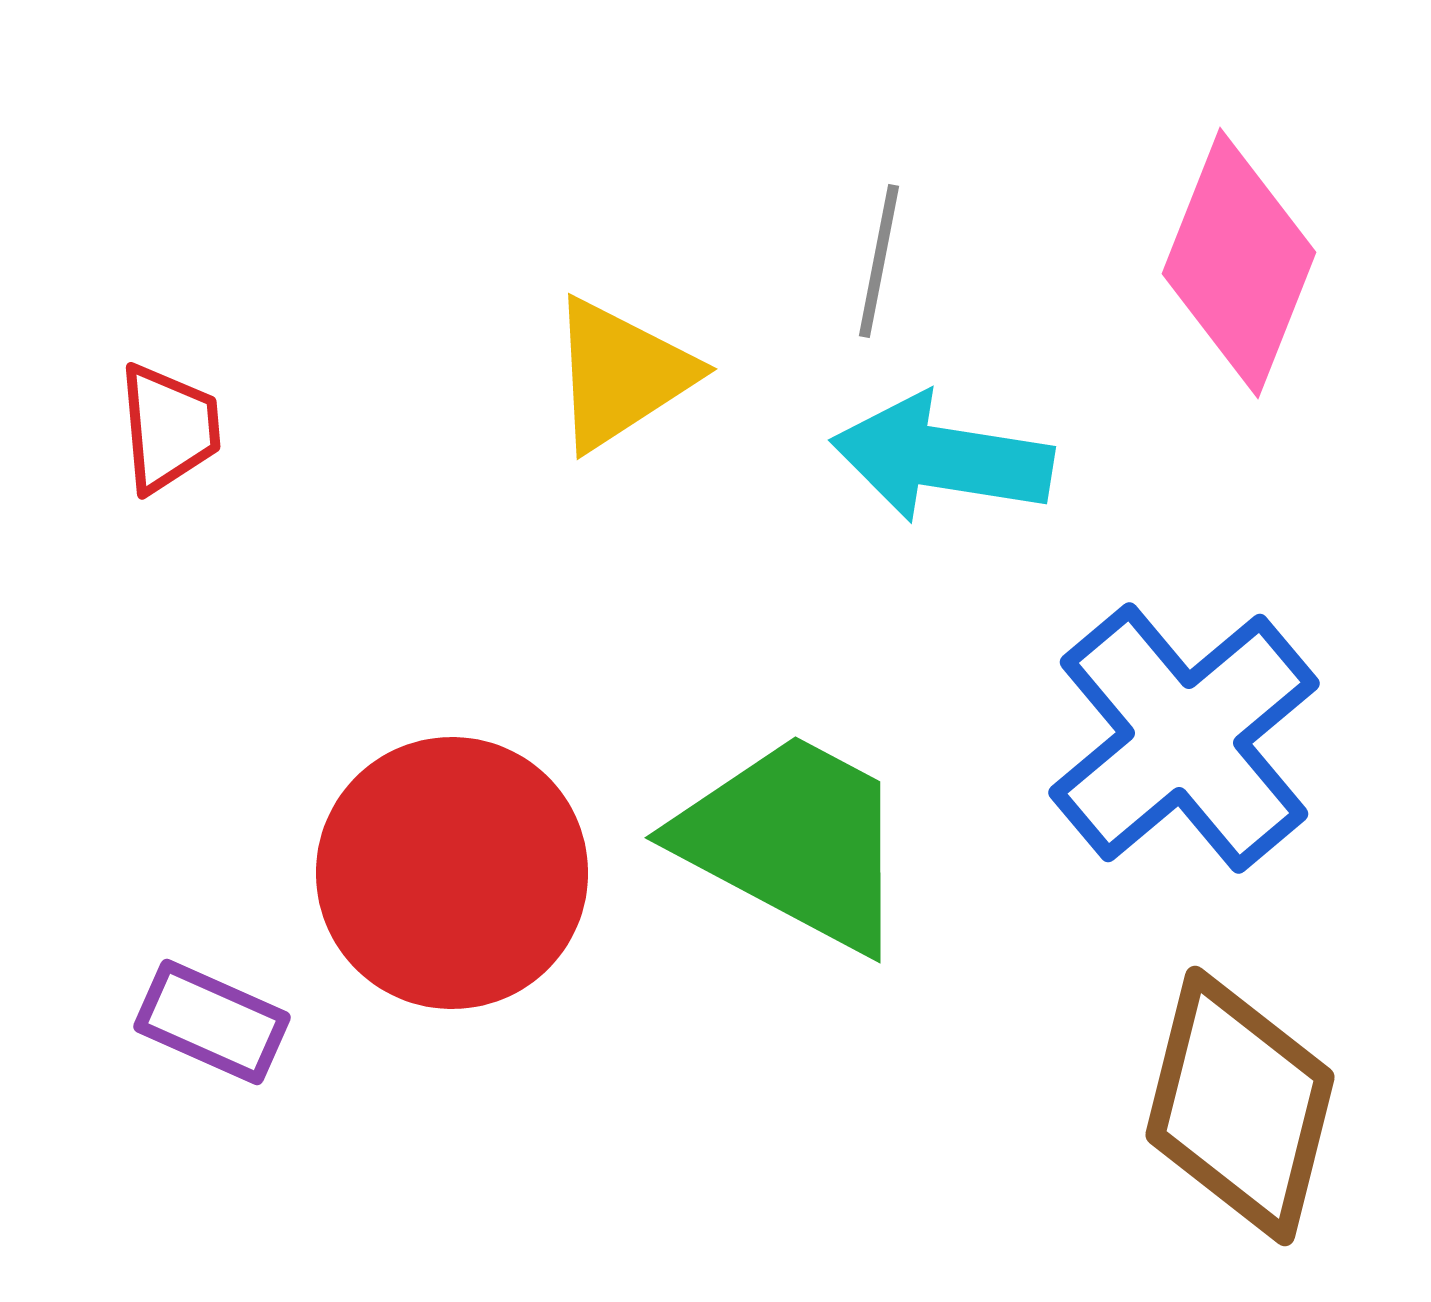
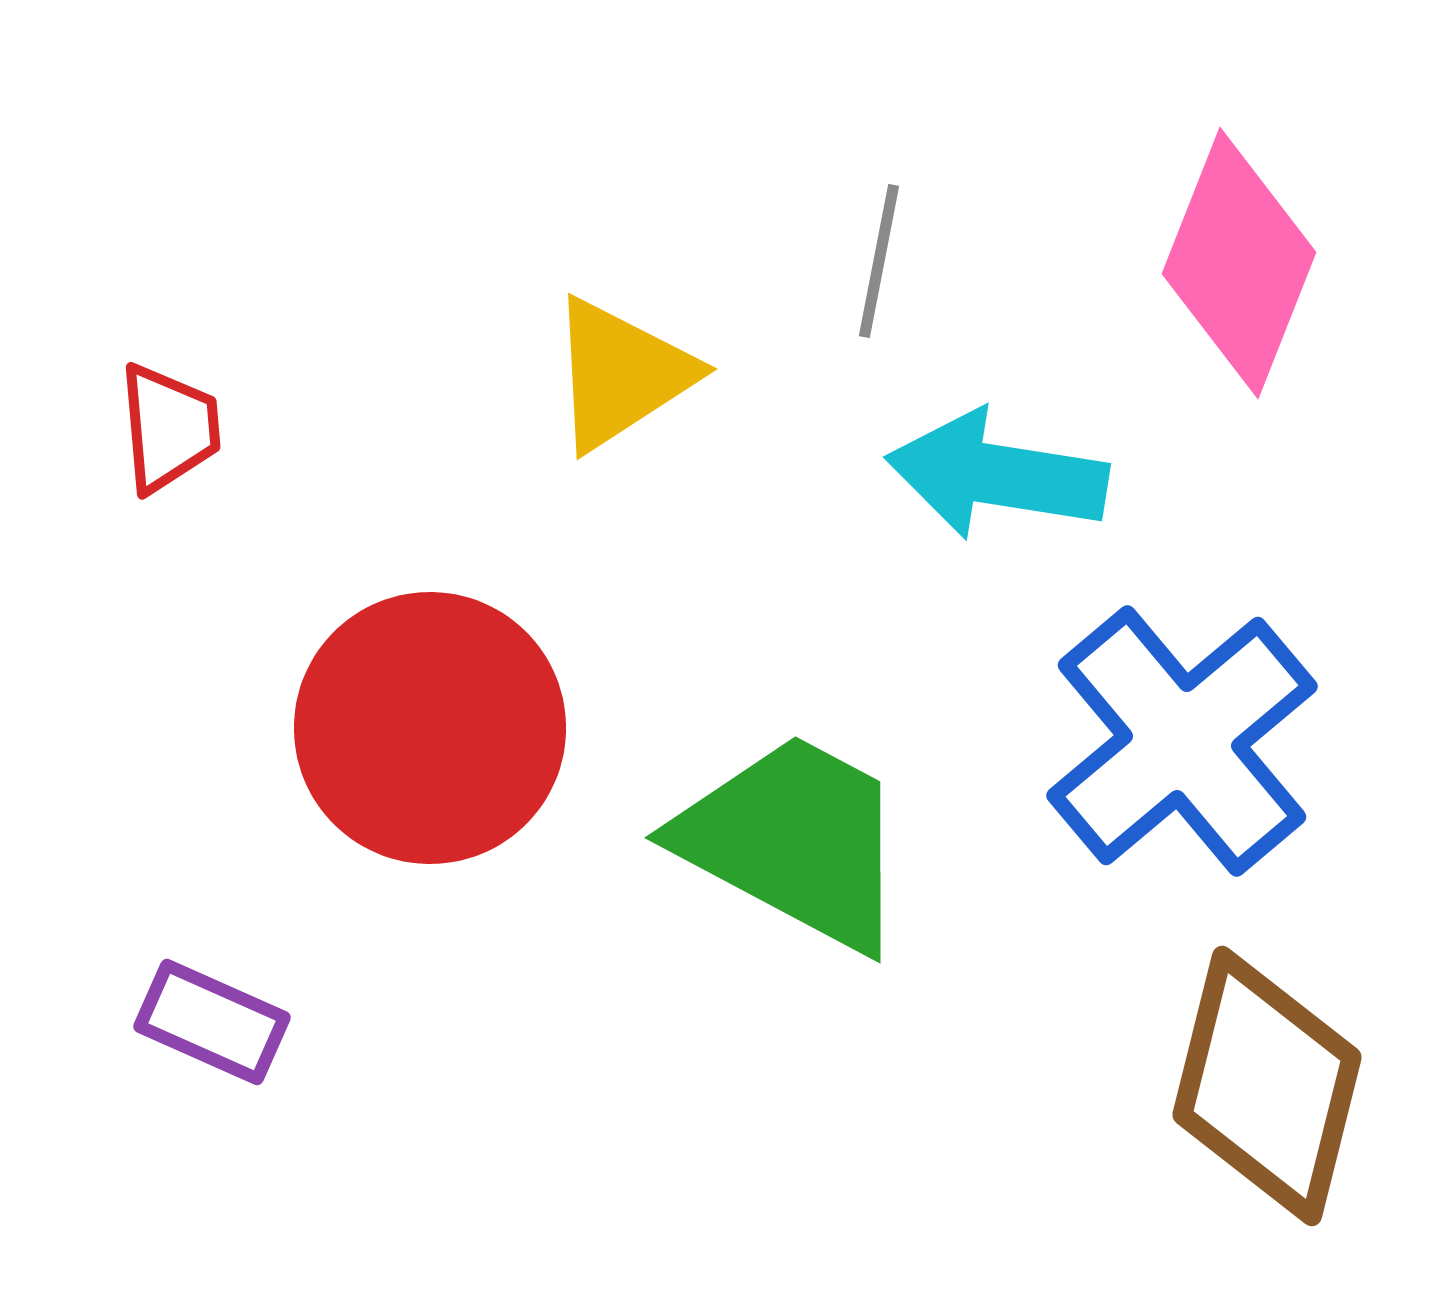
cyan arrow: moved 55 px right, 17 px down
blue cross: moved 2 px left, 3 px down
red circle: moved 22 px left, 145 px up
brown diamond: moved 27 px right, 20 px up
